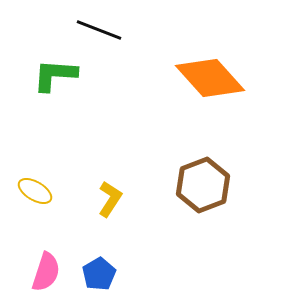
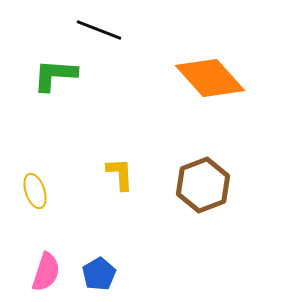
yellow ellipse: rotated 40 degrees clockwise
yellow L-shape: moved 10 px right, 25 px up; rotated 36 degrees counterclockwise
